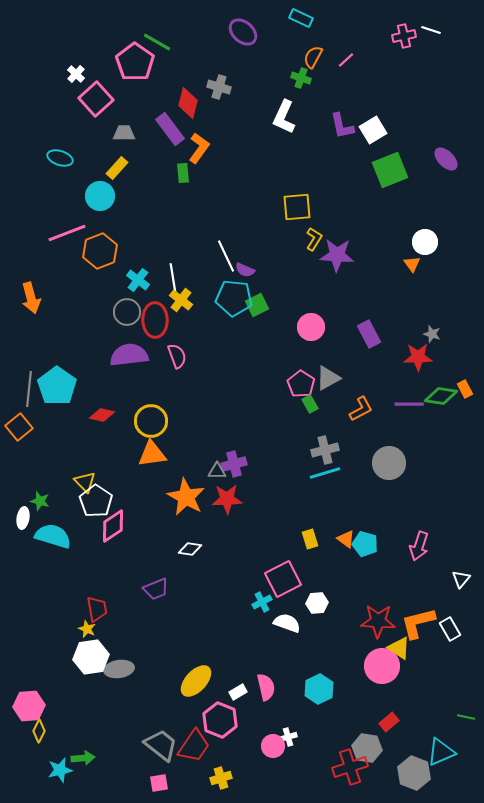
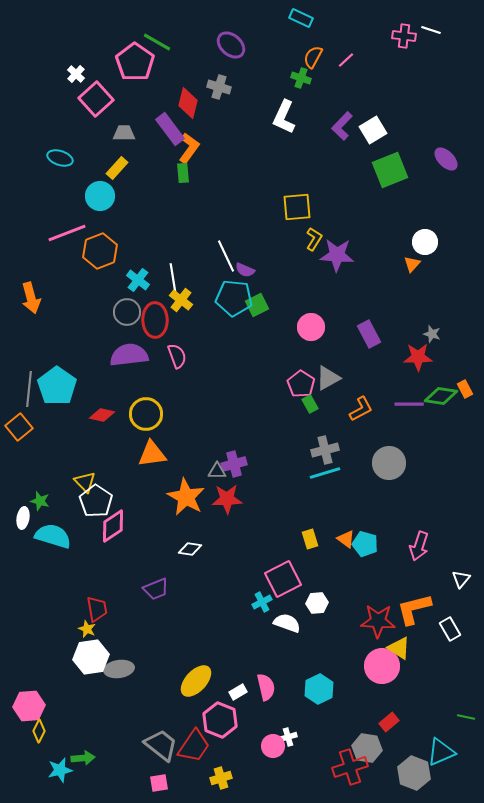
purple ellipse at (243, 32): moved 12 px left, 13 px down
pink cross at (404, 36): rotated 20 degrees clockwise
purple L-shape at (342, 126): rotated 56 degrees clockwise
orange L-shape at (199, 148): moved 10 px left
orange triangle at (412, 264): rotated 18 degrees clockwise
yellow circle at (151, 421): moved 5 px left, 7 px up
orange L-shape at (418, 623): moved 4 px left, 14 px up
